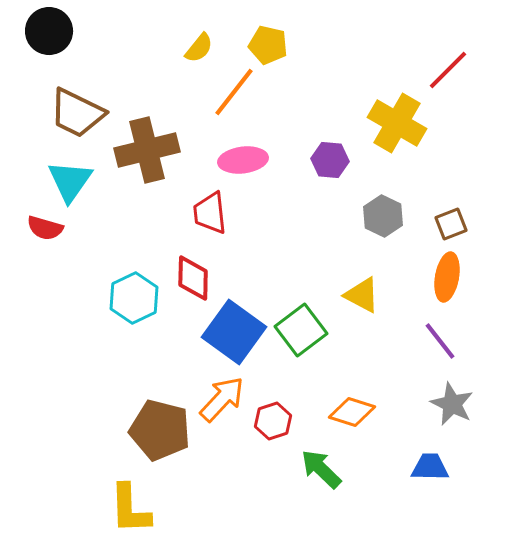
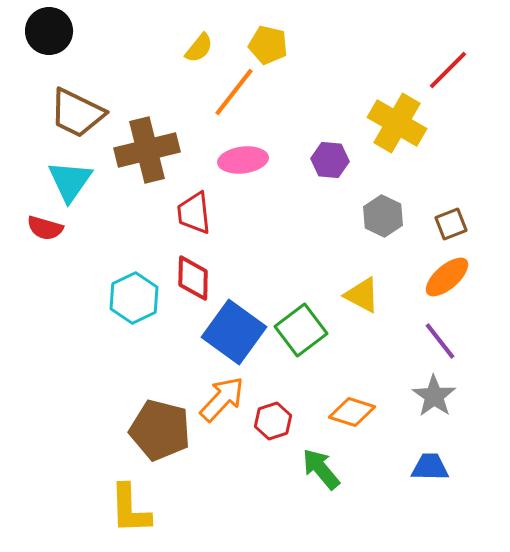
red trapezoid: moved 16 px left
orange ellipse: rotated 39 degrees clockwise
gray star: moved 18 px left, 8 px up; rotated 9 degrees clockwise
green arrow: rotated 6 degrees clockwise
